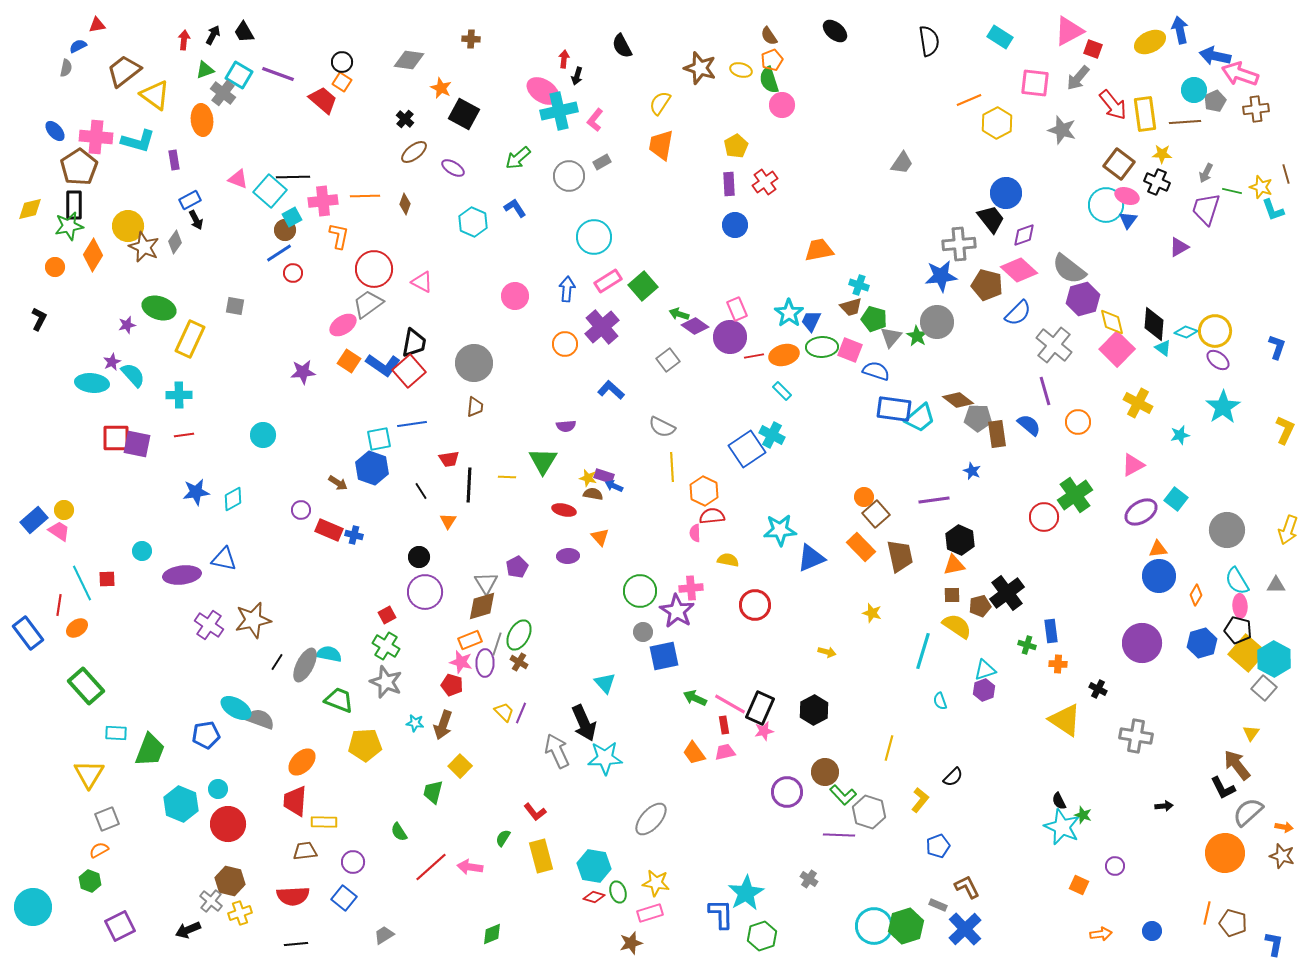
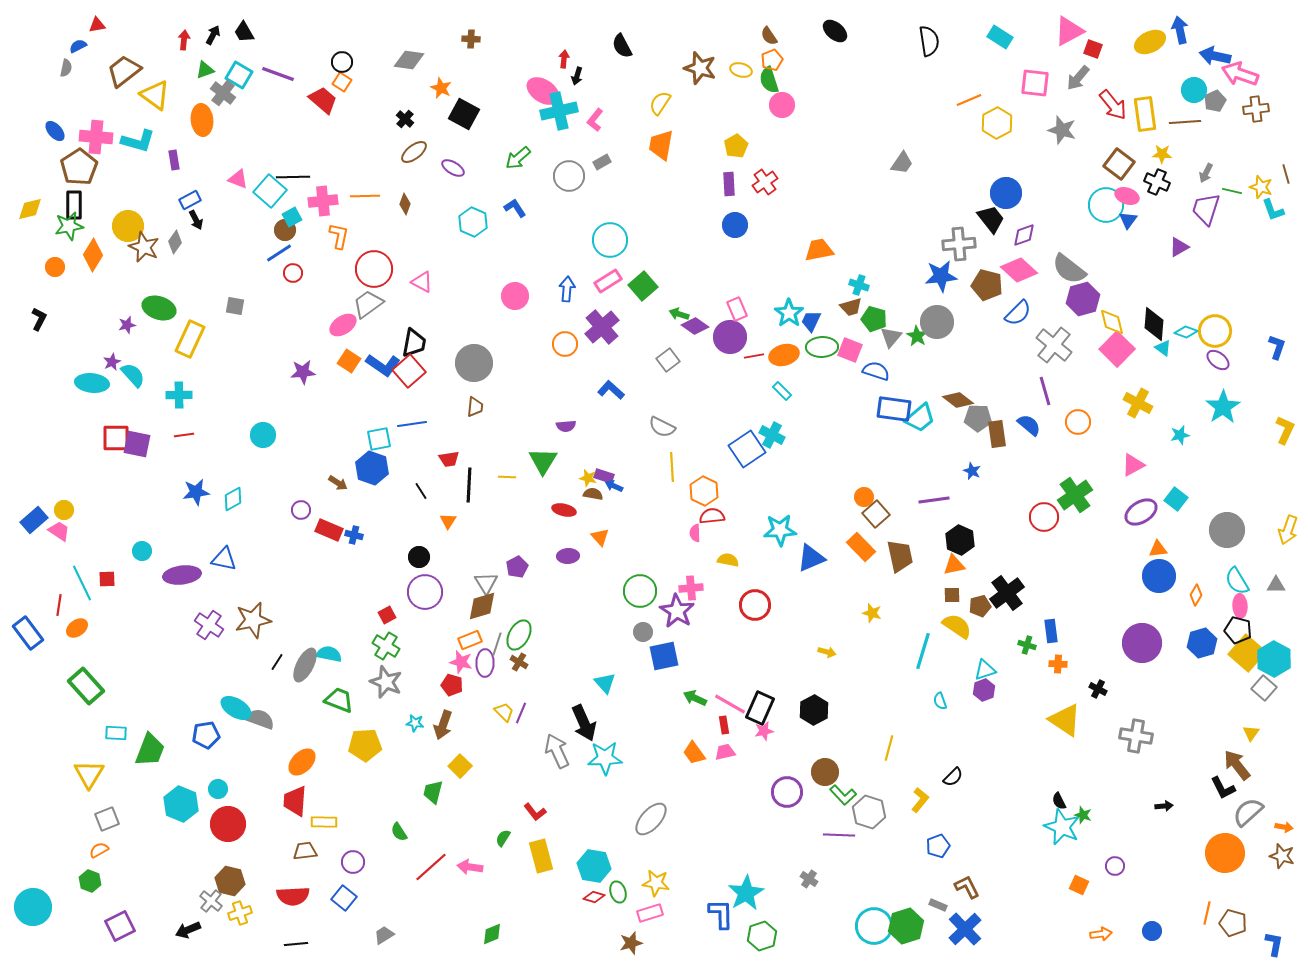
cyan circle at (594, 237): moved 16 px right, 3 px down
